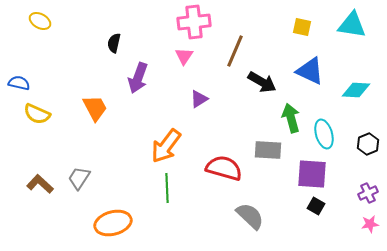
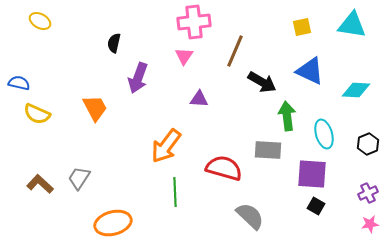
yellow square: rotated 24 degrees counterclockwise
purple triangle: rotated 36 degrees clockwise
green arrow: moved 4 px left, 2 px up; rotated 8 degrees clockwise
green line: moved 8 px right, 4 px down
